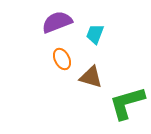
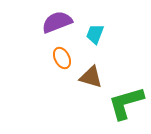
orange ellipse: moved 1 px up
green L-shape: moved 1 px left
